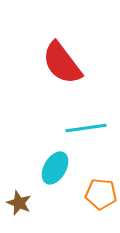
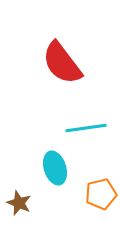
cyan ellipse: rotated 48 degrees counterclockwise
orange pentagon: rotated 20 degrees counterclockwise
